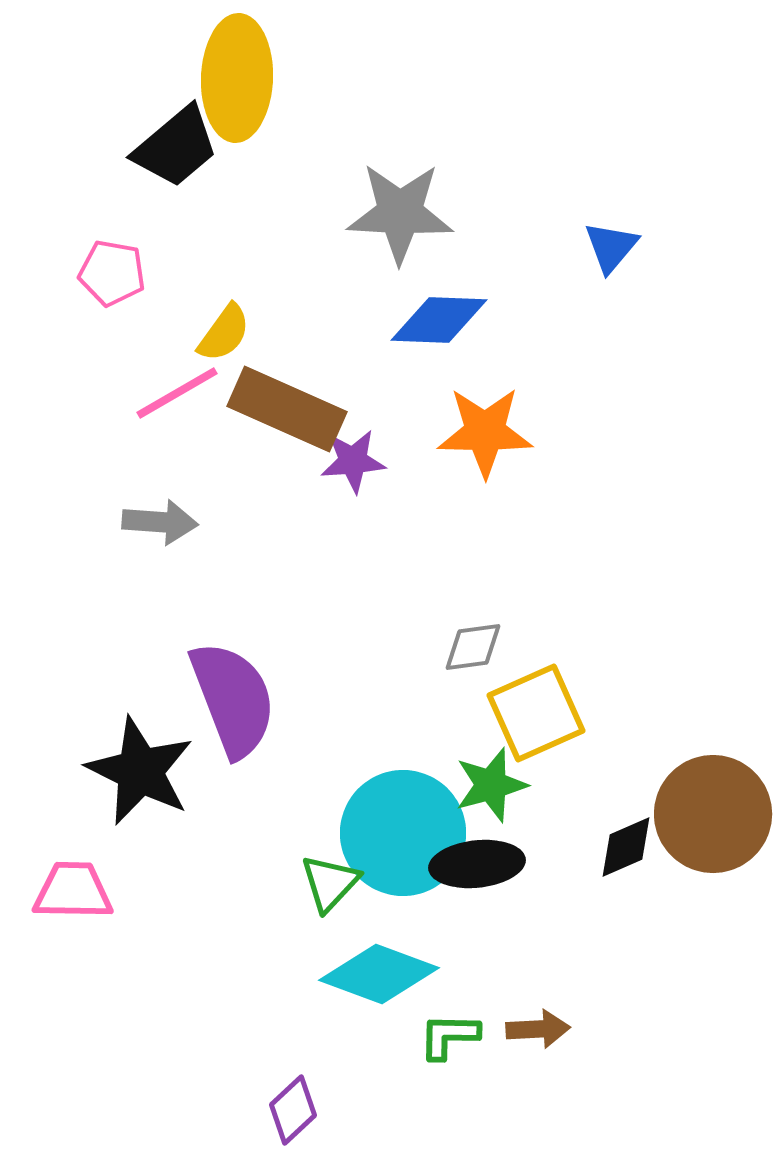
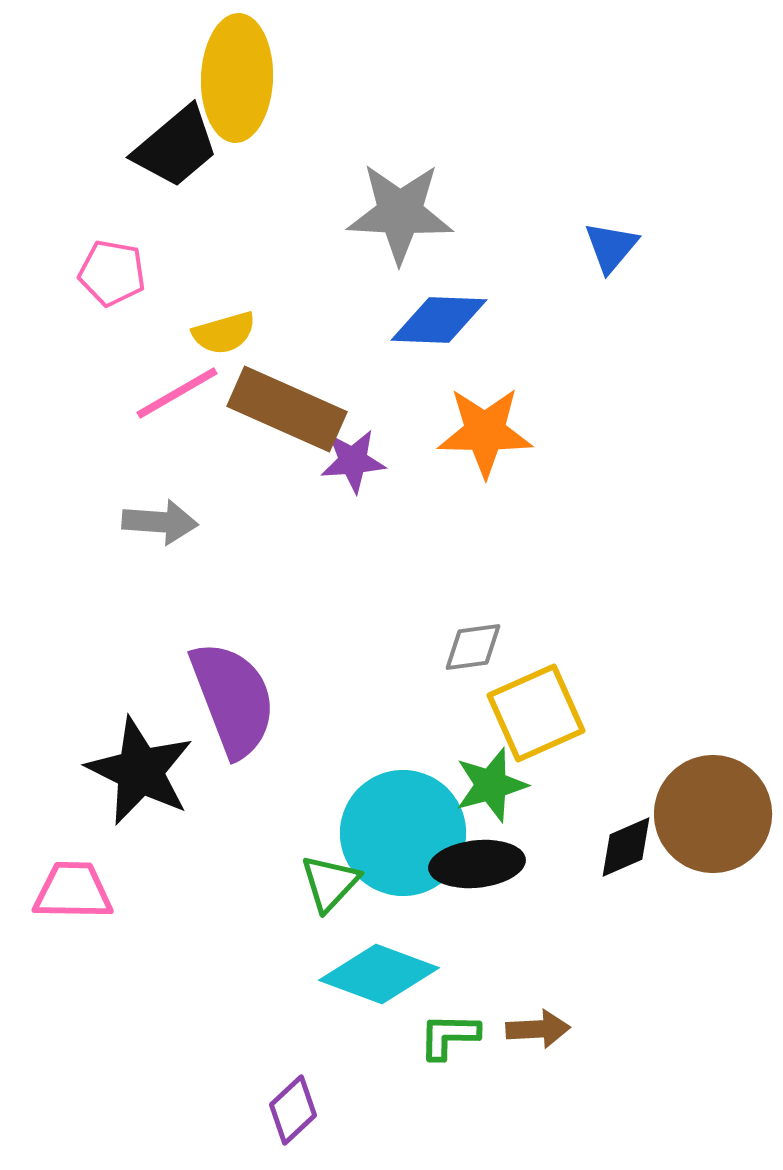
yellow semicircle: rotated 38 degrees clockwise
